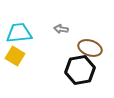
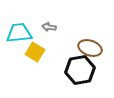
gray arrow: moved 12 px left, 2 px up
yellow square: moved 20 px right, 4 px up
